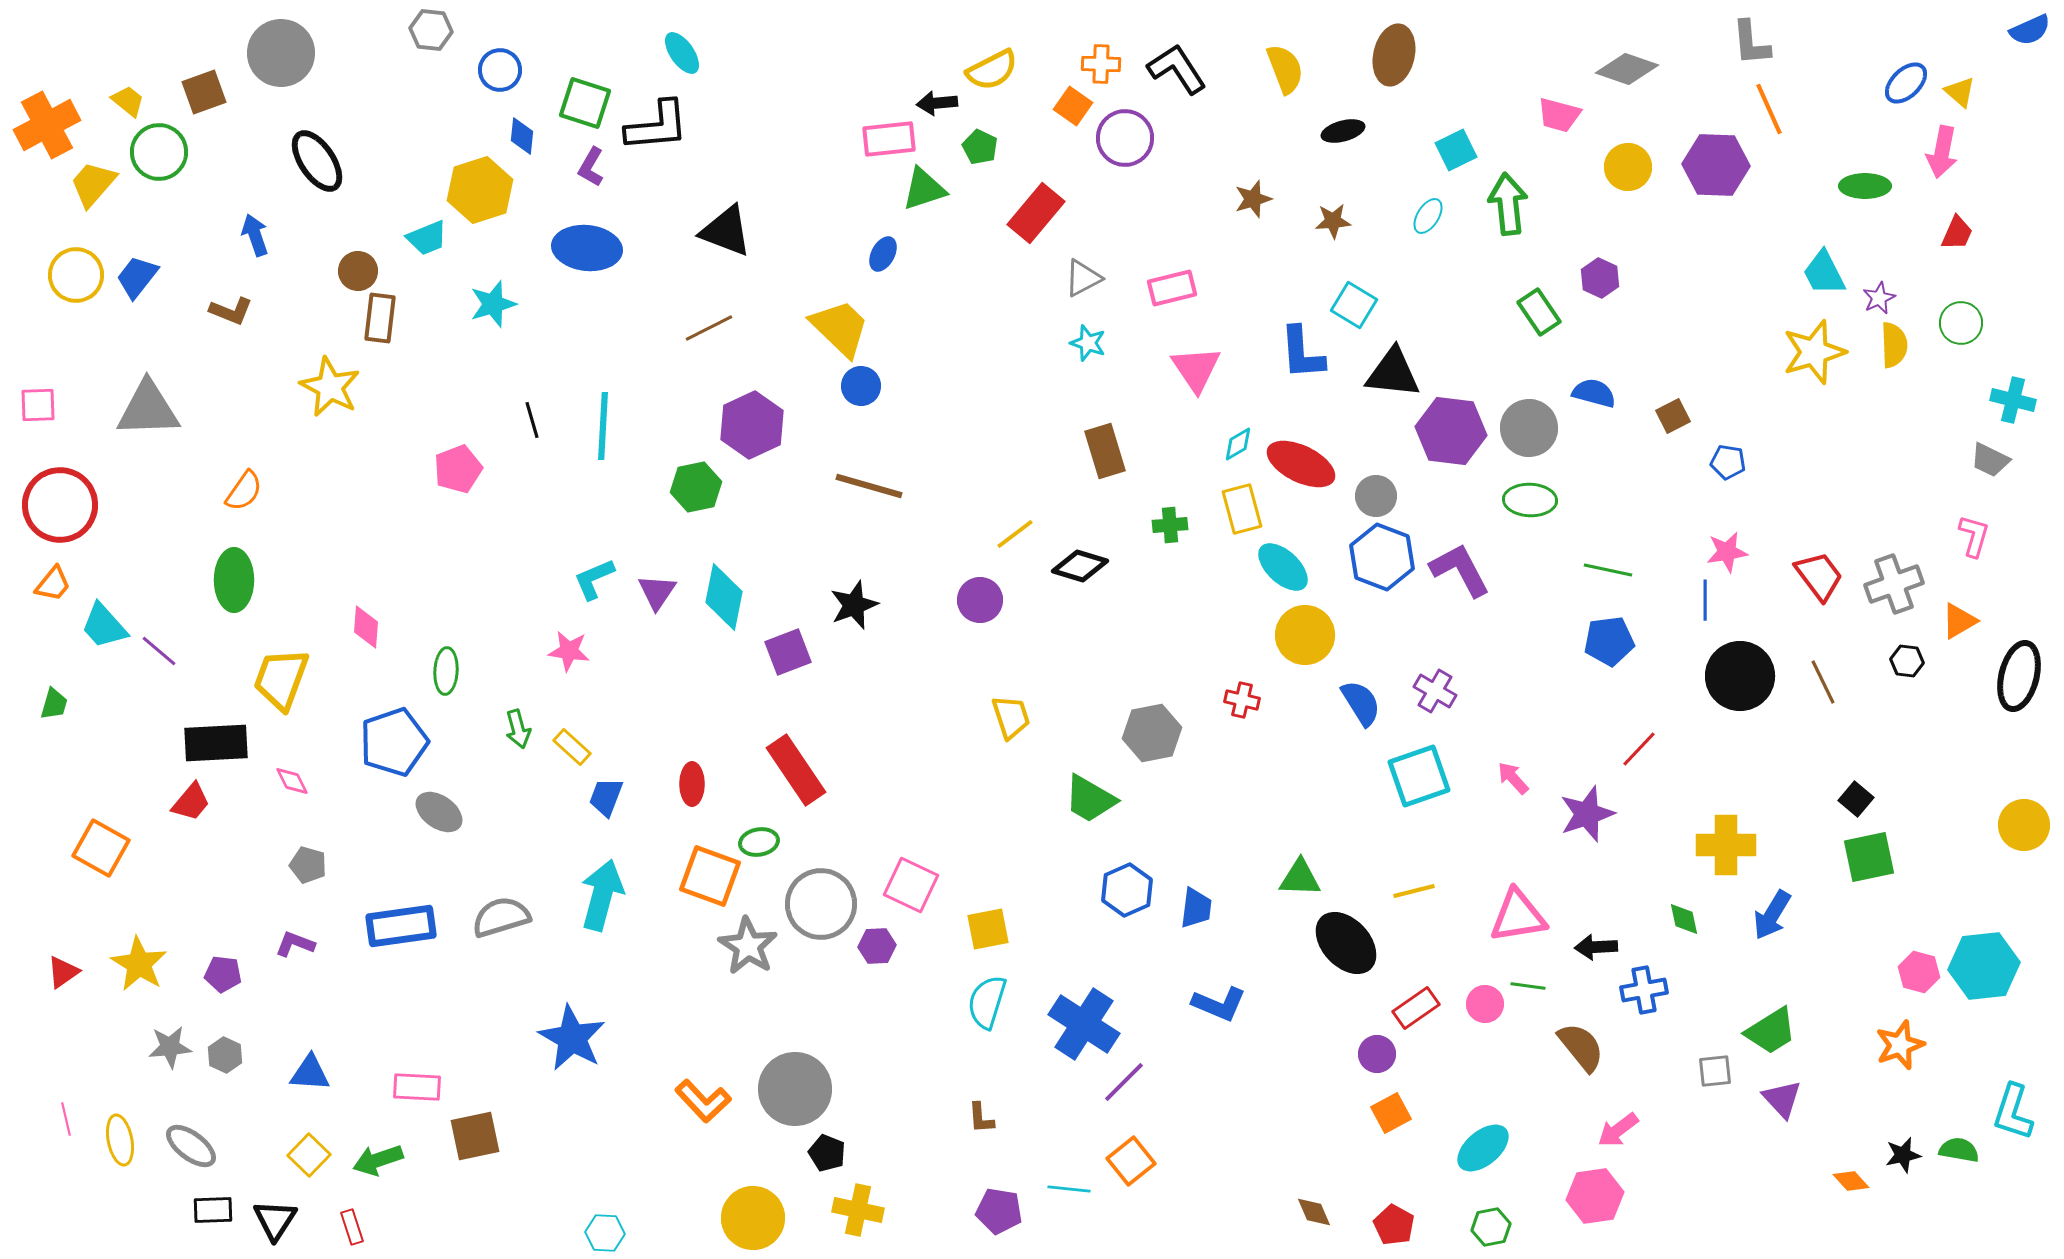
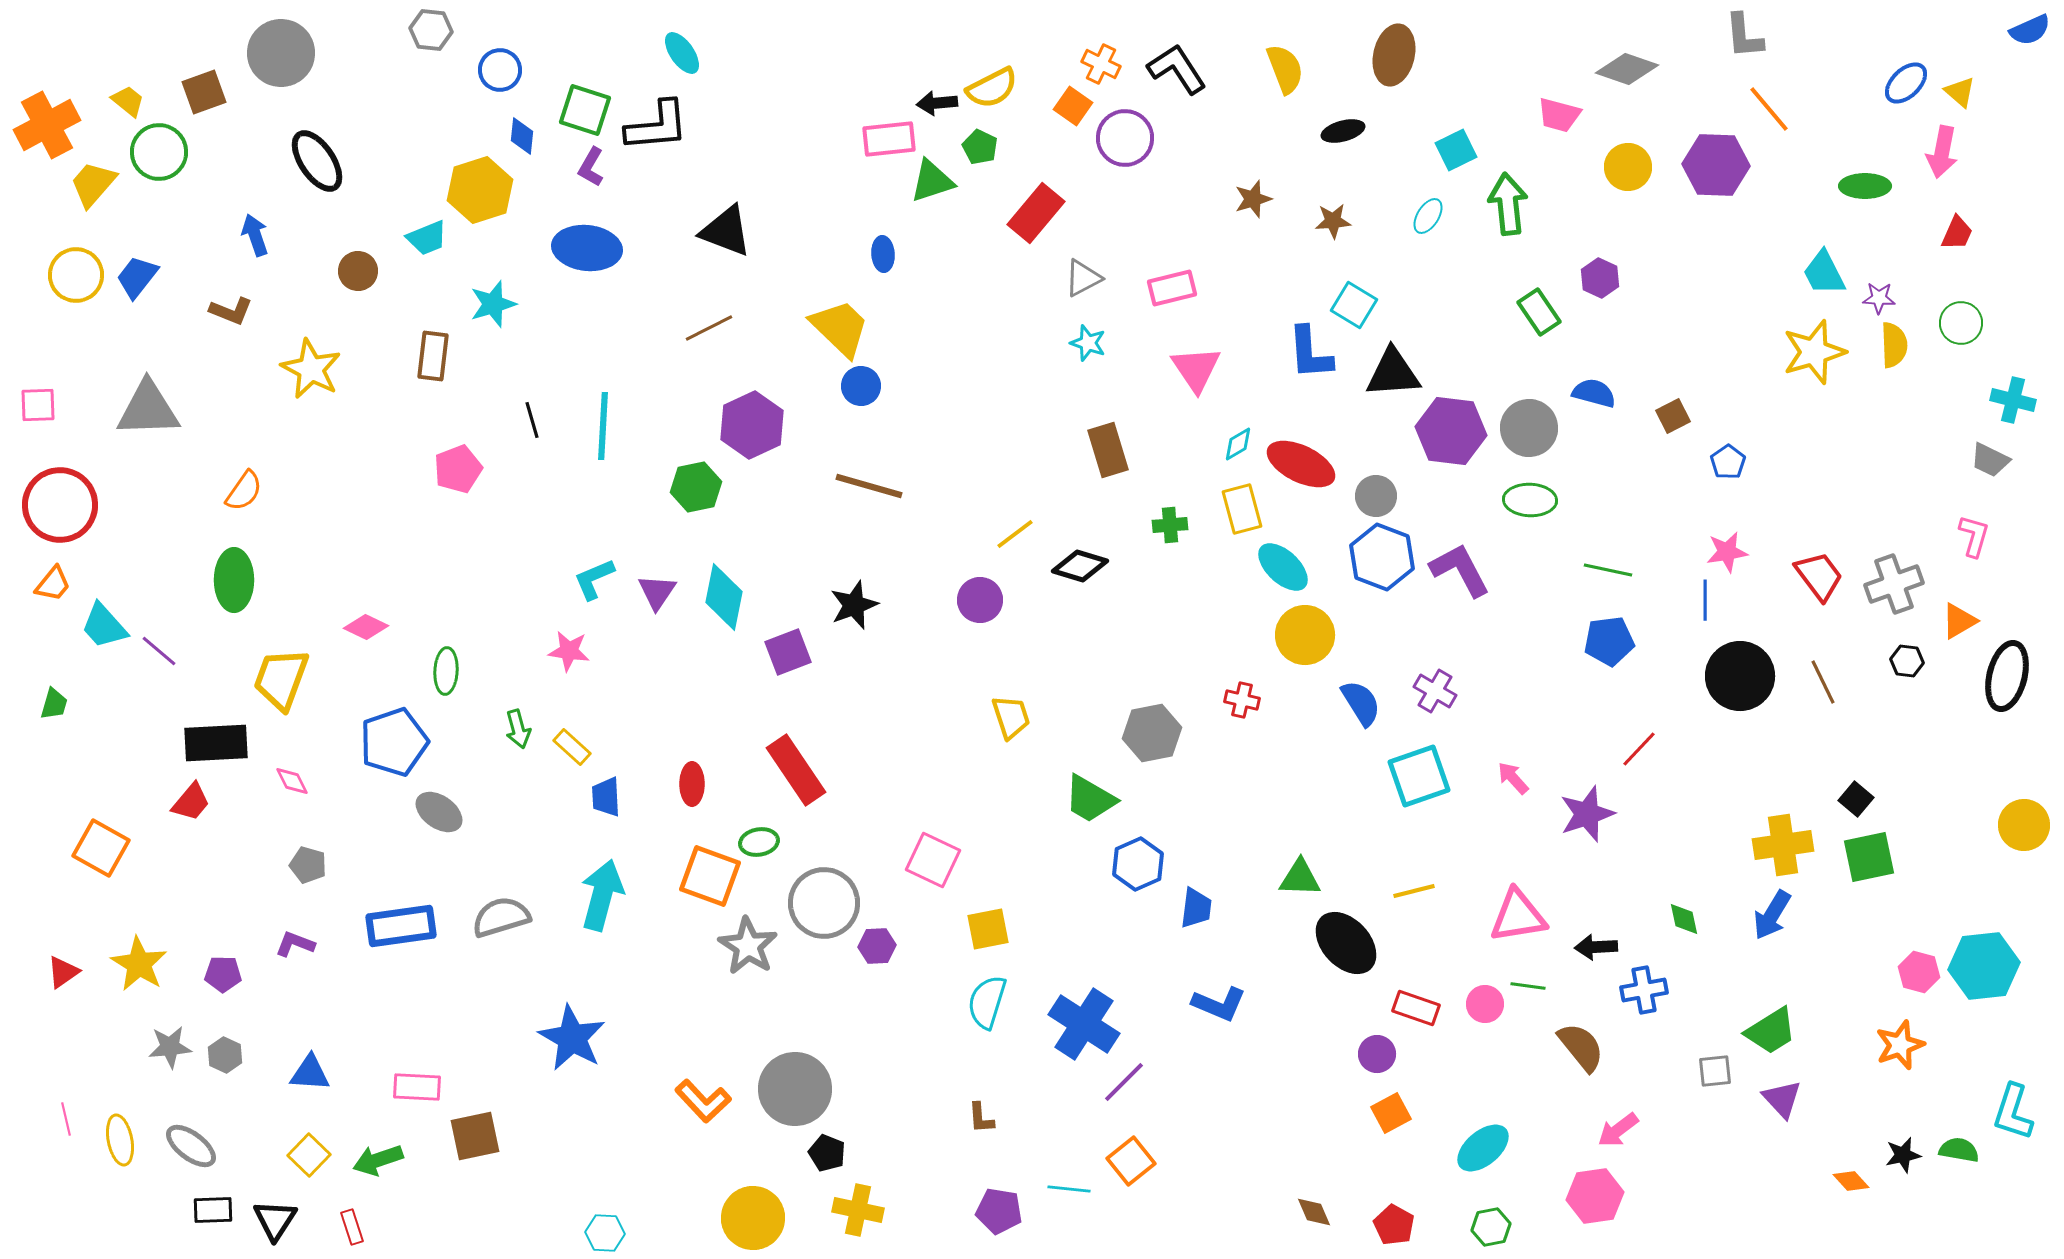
gray L-shape at (1751, 43): moved 7 px left, 7 px up
orange cross at (1101, 64): rotated 24 degrees clockwise
yellow semicircle at (992, 70): moved 18 px down
green square at (585, 103): moved 7 px down
orange line at (1769, 109): rotated 16 degrees counterclockwise
green triangle at (924, 189): moved 8 px right, 8 px up
blue ellipse at (883, 254): rotated 32 degrees counterclockwise
purple star at (1879, 298): rotated 28 degrees clockwise
brown rectangle at (380, 318): moved 53 px right, 38 px down
blue L-shape at (1302, 353): moved 8 px right
black triangle at (1393, 373): rotated 10 degrees counterclockwise
yellow star at (330, 387): moved 19 px left, 18 px up
brown rectangle at (1105, 451): moved 3 px right, 1 px up
blue pentagon at (1728, 462): rotated 28 degrees clockwise
pink diamond at (366, 627): rotated 69 degrees counterclockwise
black ellipse at (2019, 676): moved 12 px left
blue trapezoid at (606, 797): rotated 24 degrees counterclockwise
yellow cross at (1726, 845): moved 57 px right; rotated 8 degrees counterclockwise
pink square at (911, 885): moved 22 px right, 25 px up
blue hexagon at (1127, 890): moved 11 px right, 26 px up
gray circle at (821, 904): moved 3 px right, 1 px up
purple pentagon at (223, 974): rotated 6 degrees counterclockwise
red rectangle at (1416, 1008): rotated 54 degrees clockwise
